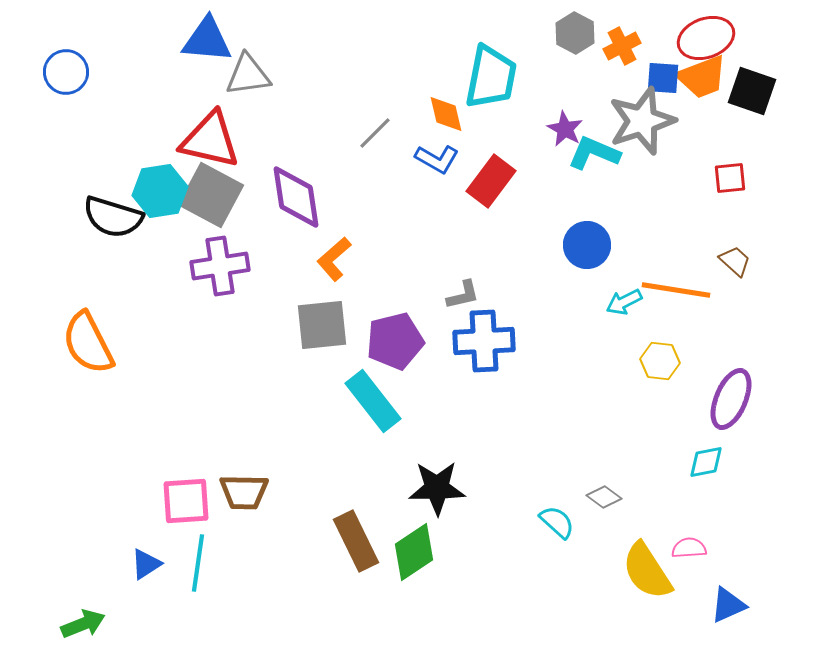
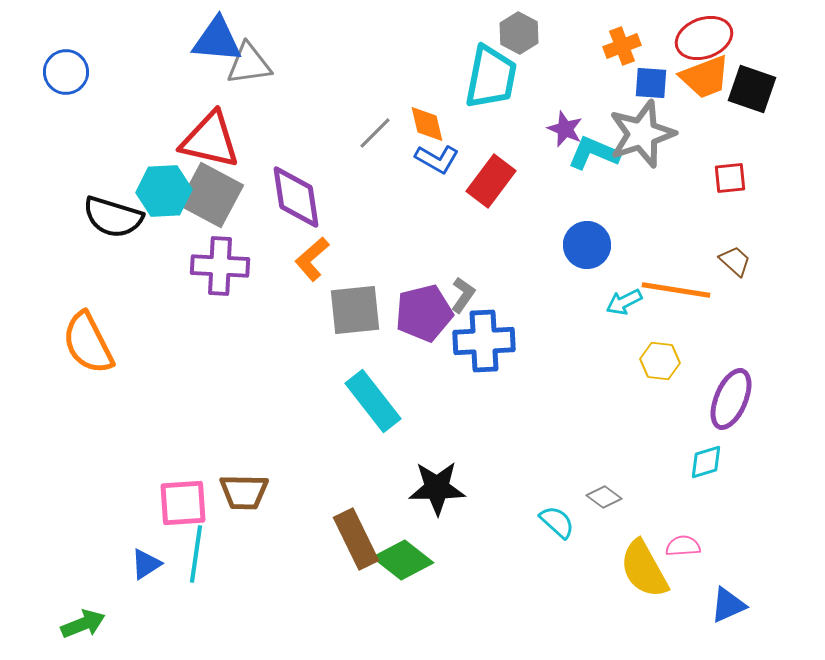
gray hexagon at (575, 33): moved 56 px left
red ellipse at (706, 38): moved 2 px left
blue triangle at (207, 40): moved 10 px right
orange cross at (622, 46): rotated 6 degrees clockwise
gray triangle at (248, 75): moved 1 px right, 11 px up
orange trapezoid at (702, 77): moved 3 px right
blue square at (663, 78): moved 12 px left, 5 px down
black square at (752, 91): moved 2 px up
orange diamond at (446, 114): moved 19 px left, 10 px down
gray star at (642, 121): moved 13 px down
purple star at (565, 129): rotated 6 degrees counterclockwise
cyan hexagon at (160, 191): moved 4 px right; rotated 6 degrees clockwise
orange L-shape at (334, 259): moved 22 px left
purple cross at (220, 266): rotated 12 degrees clockwise
gray L-shape at (463, 295): rotated 42 degrees counterclockwise
gray square at (322, 325): moved 33 px right, 15 px up
purple pentagon at (395, 341): moved 29 px right, 28 px up
cyan diamond at (706, 462): rotated 6 degrees counterclockwise
pink square at (186, 501): moved 3 px left, 2 px down
brown rectangle at (356, 541): moved 2 px up
pink semicircle at (689, 548): moved 6 px left, 2 px up
green diamond at (414, 552): moved 11 px left, 8 px down; rotated 72 degrees clockwise
cyan line at (198, 563): moved 2 px left, 9 px up
yellow semicircle at (647, 571): moved 3 px left, 2 px up; rotated 4 degrees clockwise
